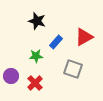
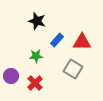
red triangle: moved 2 px left, 5 px down; rotated 30 degrees clockwise
blue rectangle: moved 1 px right, 2 px up
gray square: rotated 12 degrees clockwise
